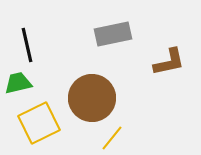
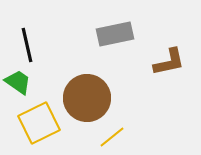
gray rectangle: moved 2 px right
green trapezoid: moved 1 px up; rotated 48 degrees clockwise
brown circle: moved 5 px left
yellow line: moved 1 px up; rotated 12 degrees clockwise
